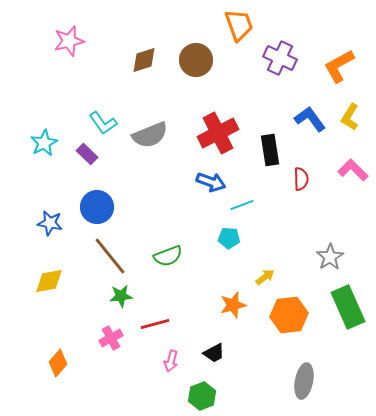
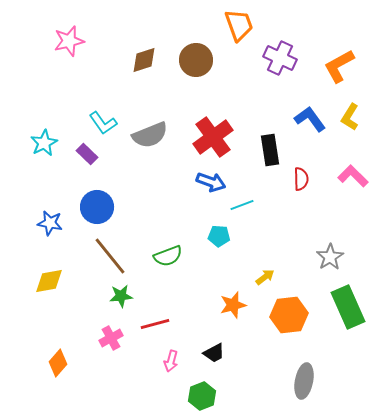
red cross: moved 5 px left, 4 px down; rotated 9 degrees counterclockwise
pink L-shape: moved 6 px down
cyan pentagon: moved 10 px left, 2 px up
